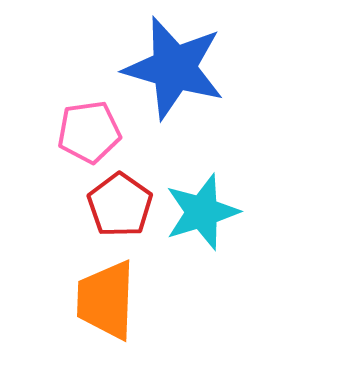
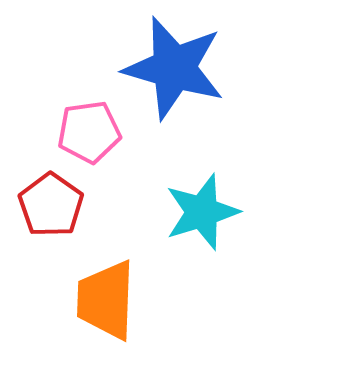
red pentagon: moved 69 px left
